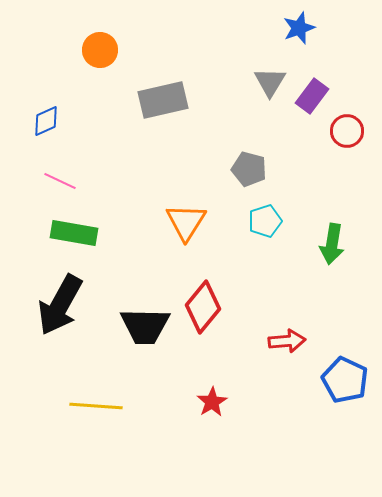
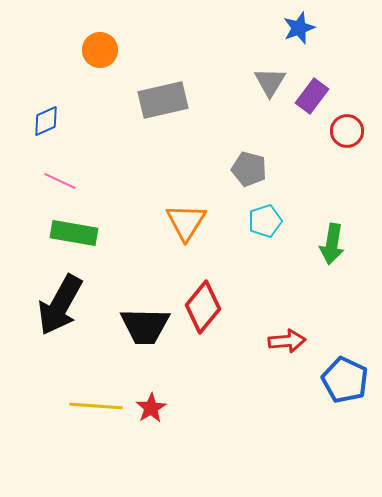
red star: moved 61 px left, 6 px down
